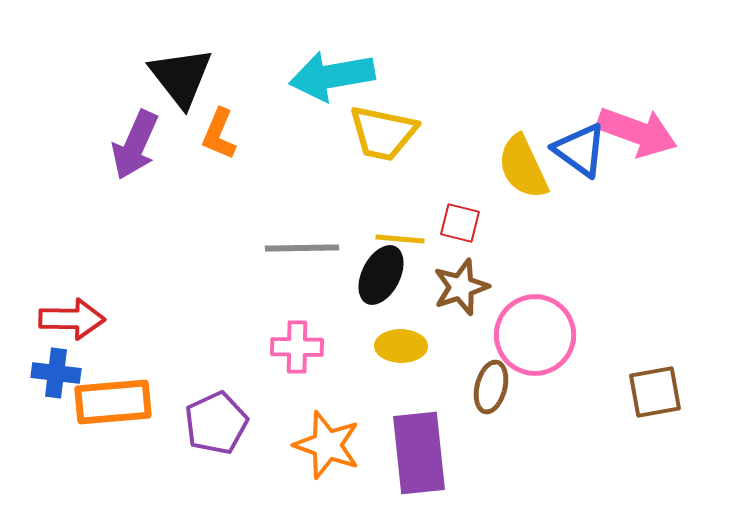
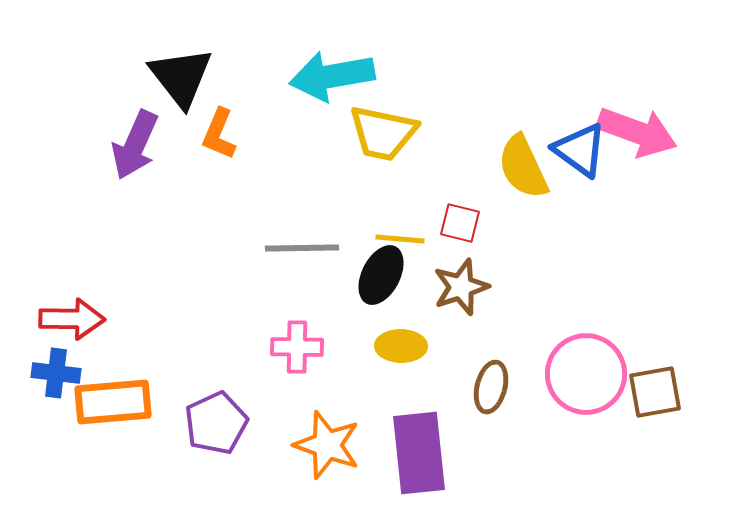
pink circle: moved 51 px right, 39 px down
